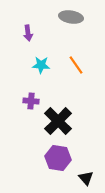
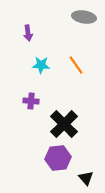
gray ellipse: moved 13 px right
black cross: moved 6 px right, 3 px down
purple hexagon: rotated 15 degrees counterclockwise
